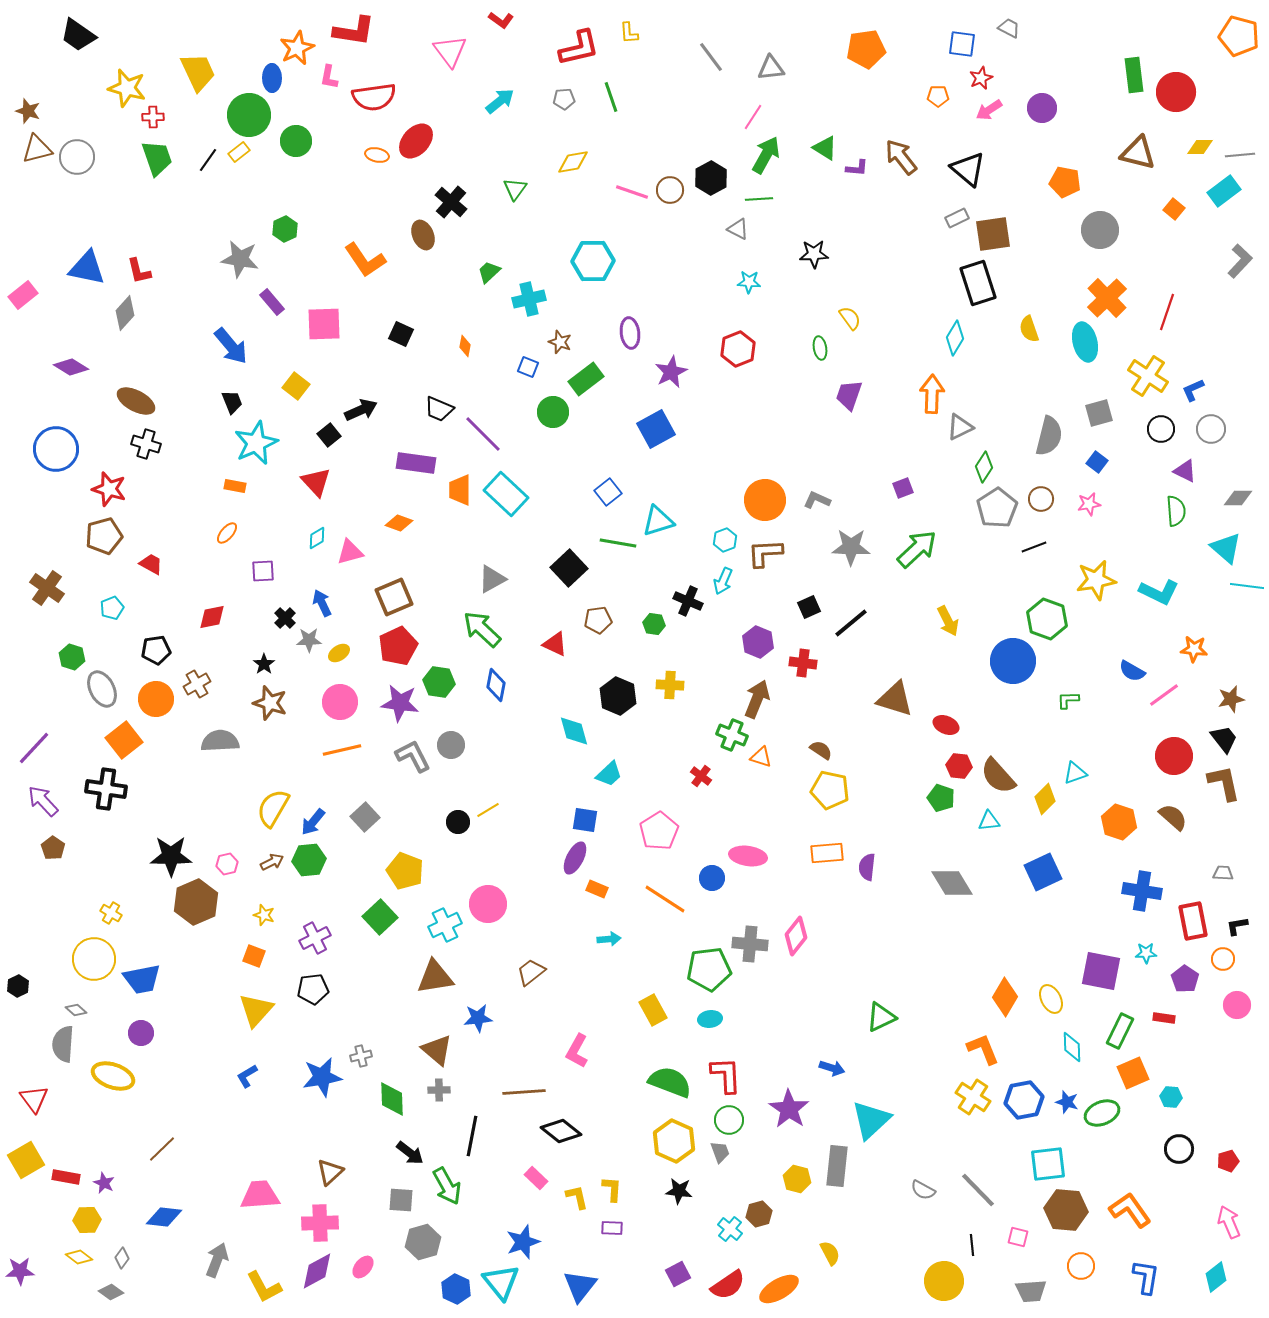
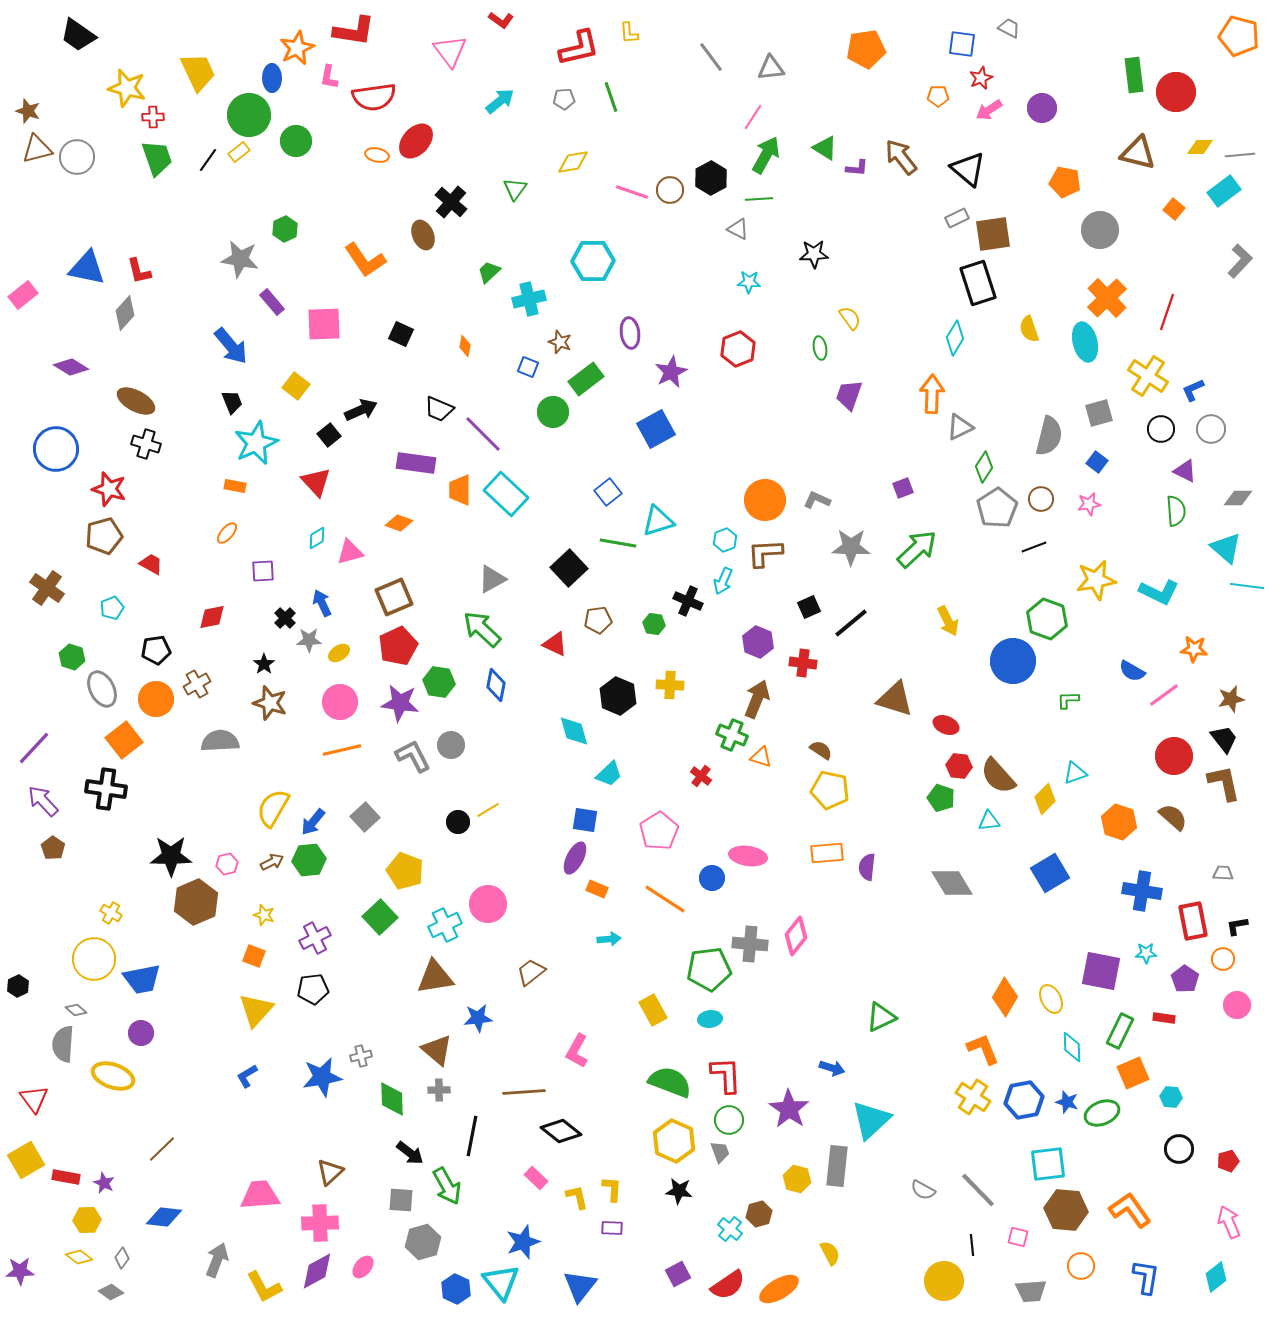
blue square at (1043, 872): moved 7 px right, 1 px down; rotated 6 degrees counterclockwise
